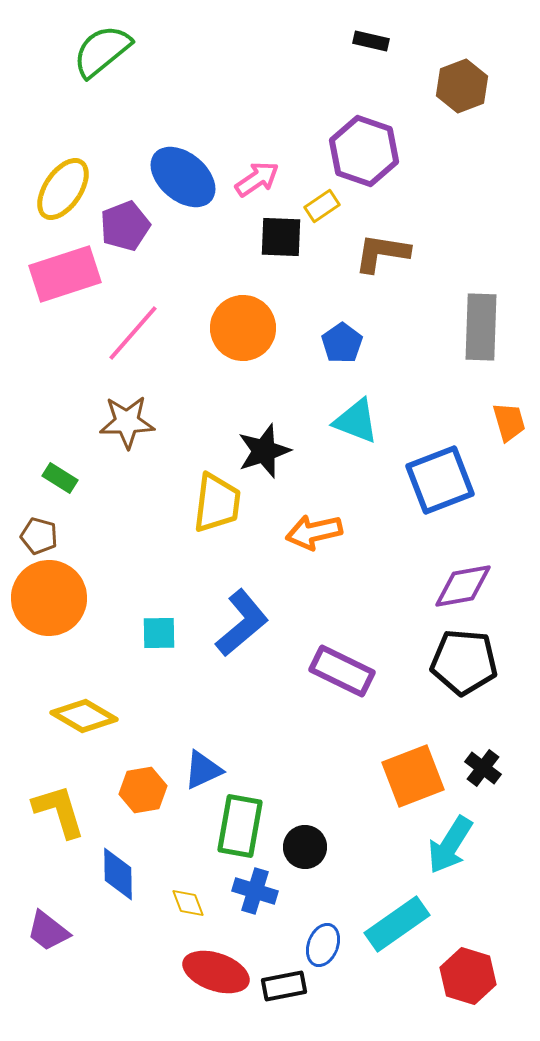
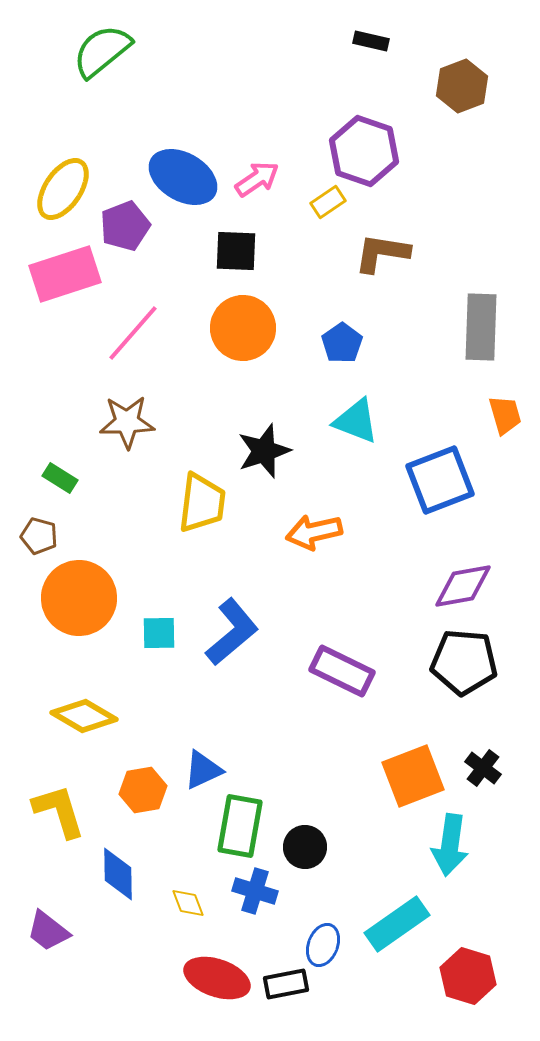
blue ellipse at (183, 177): rotated 10 degrees counterclockwise
yellow rectangle at (322, 206): moved 6 px right, 4 px up
black square at (281, 237): moved 45 px left, 14 px down
orange trapezoid at (509, 422): moved 4 px left, 7 px up
yellow trapezoid at (217, 503): moved 15 px left
orange circle at (49, 598): moved 30 px right
blue L-shape at (242, 623): moved 10 px left, 9 px down
cyan arrow at (450, 845): rotated 24 degrees counterclockwise
red ellipse at (216, 972): moved 1 px right, 6 px down
black rectangle at (284, 986): moved 2 px right, 2 px up
